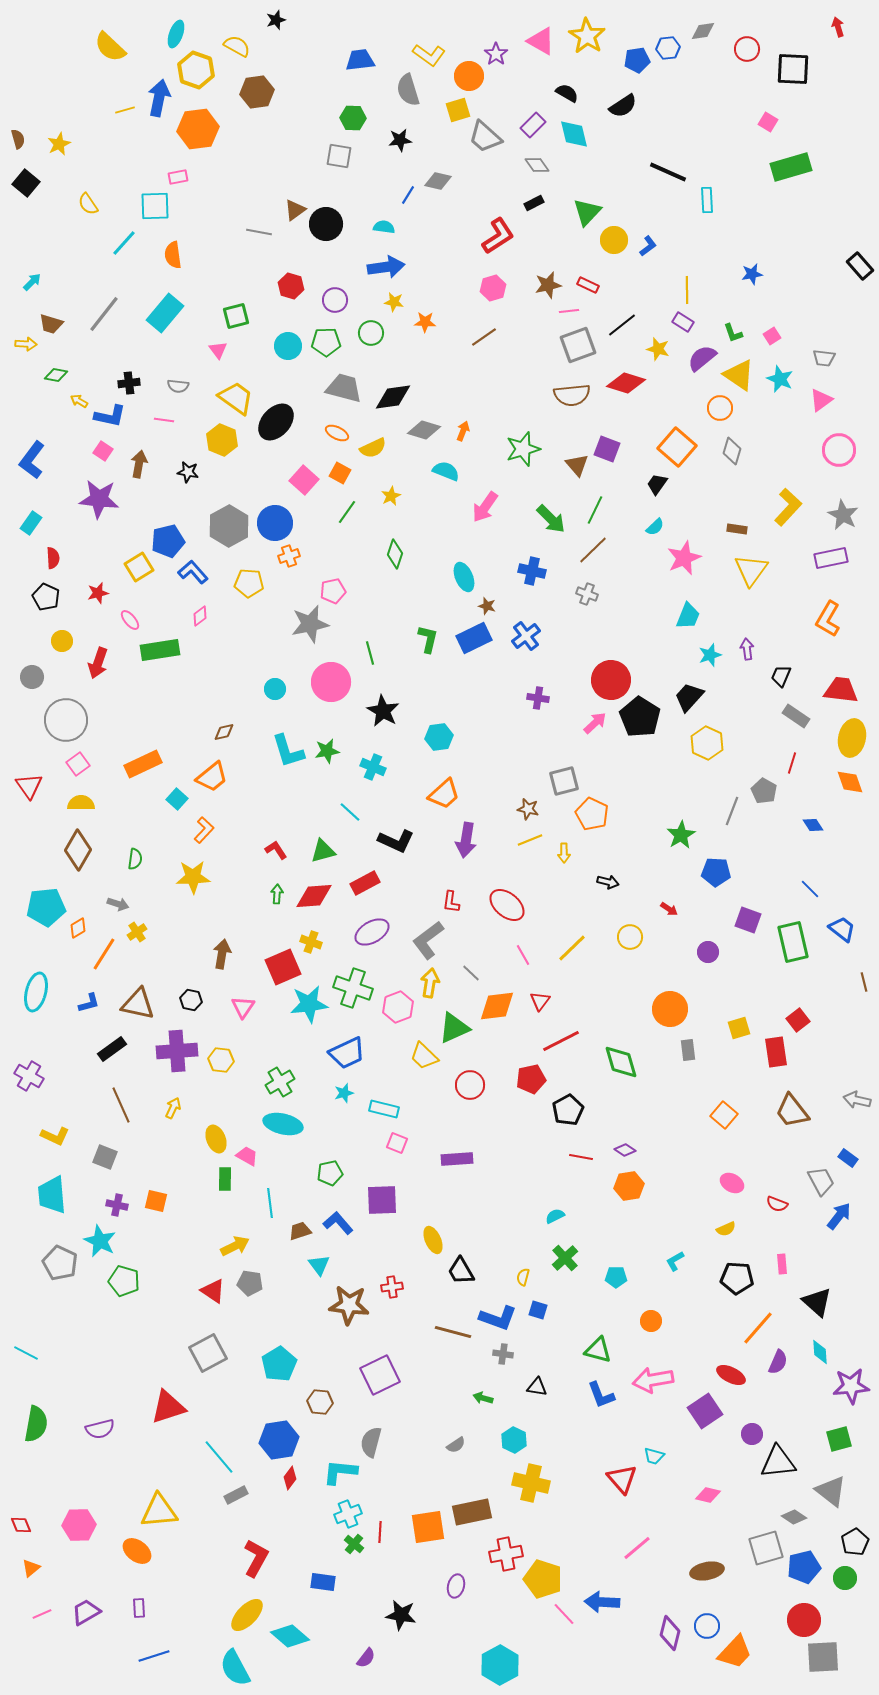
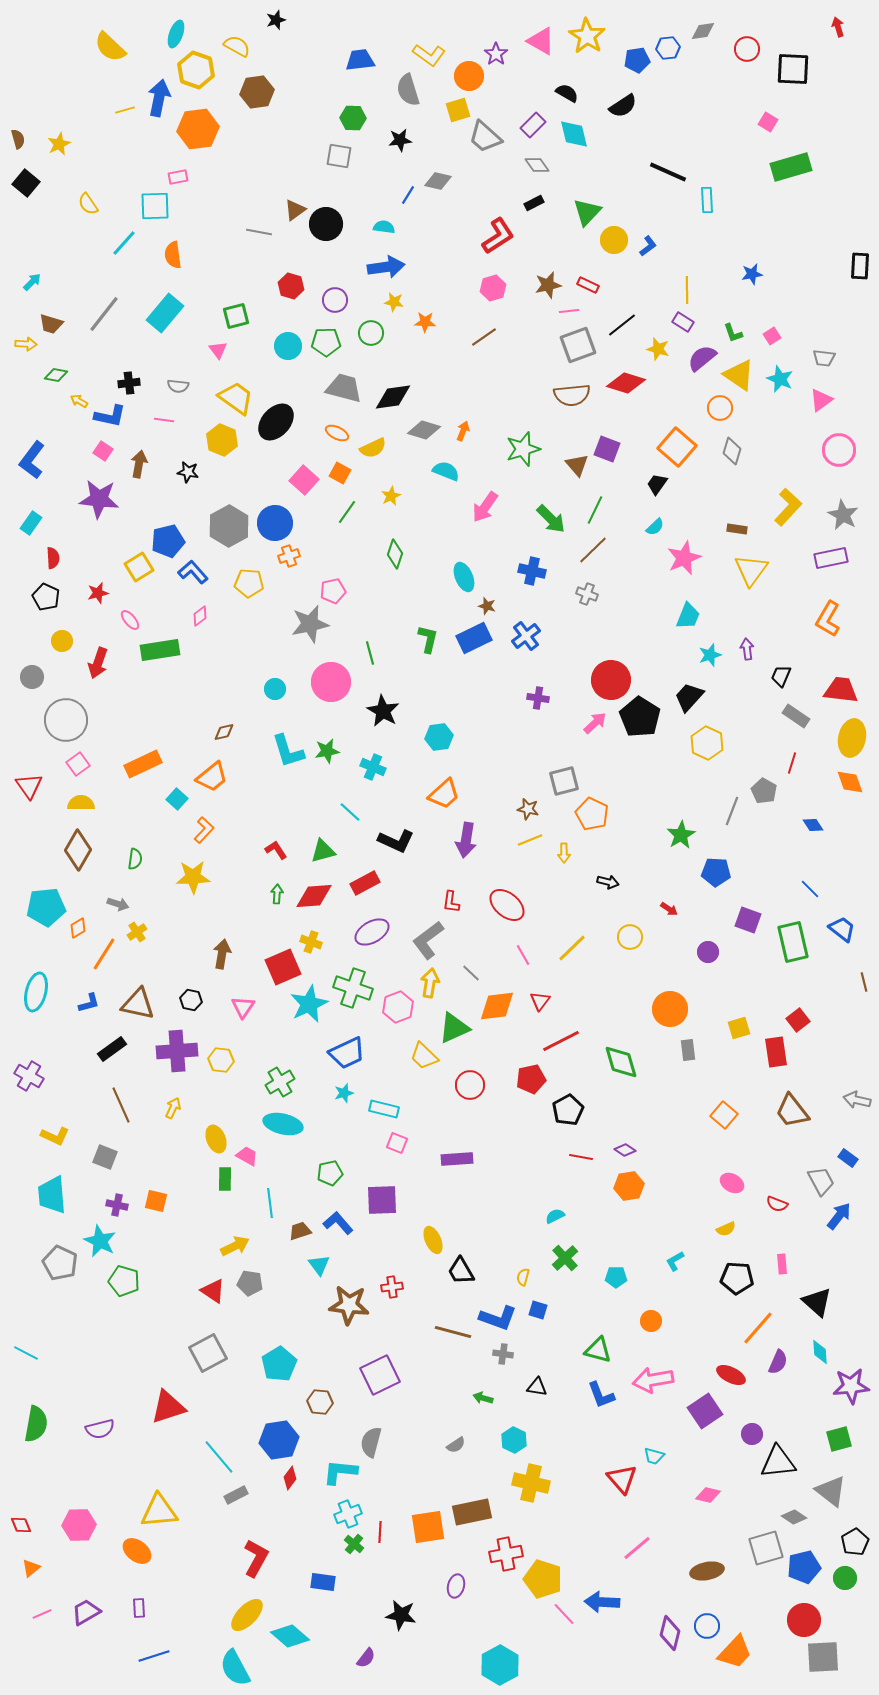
black rectangle at (860, 266): rotated 44 degrees clockwise
cyan star at (309, 1004): rotated 18 degrees counterclockwise
